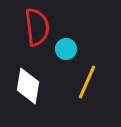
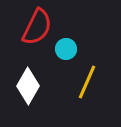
red semicircle: rotated 33 degrees clockwise
white diamond: rotated 21 degrees clockwise
